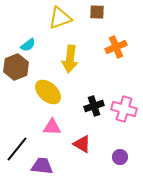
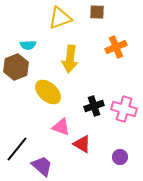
cyan semicircle: rotated 35 degrees clockwise
pink triangle: moved 9 px right; rotated 18 degrees clockwise
purple trapezoid: rotated 35 degrees clockwise
